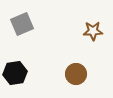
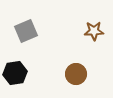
gray square: moved 4 px right, 7 px down
brown star: moved 1 px right
